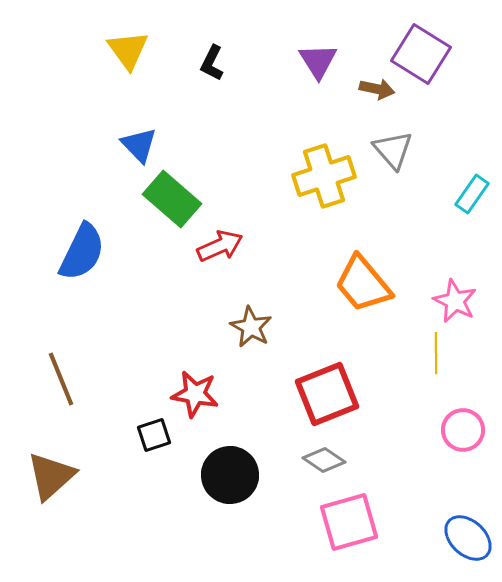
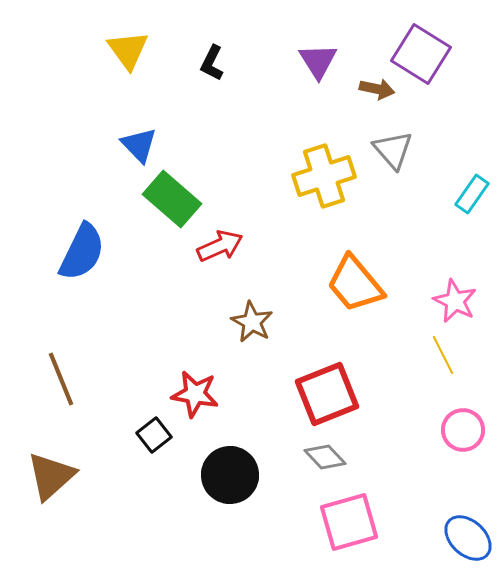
orange trapezoid: moved 8 px left
brown star: moved 1 px right, 5 px up
yellow line: moved 7 px right, 2 px down; rotated 27 degrees counterclockwise
black square: rotated 20 degrees counterclockwise
gray diamond: moved 1 px right, 3 px up; rotated 12 degrees clockwise
